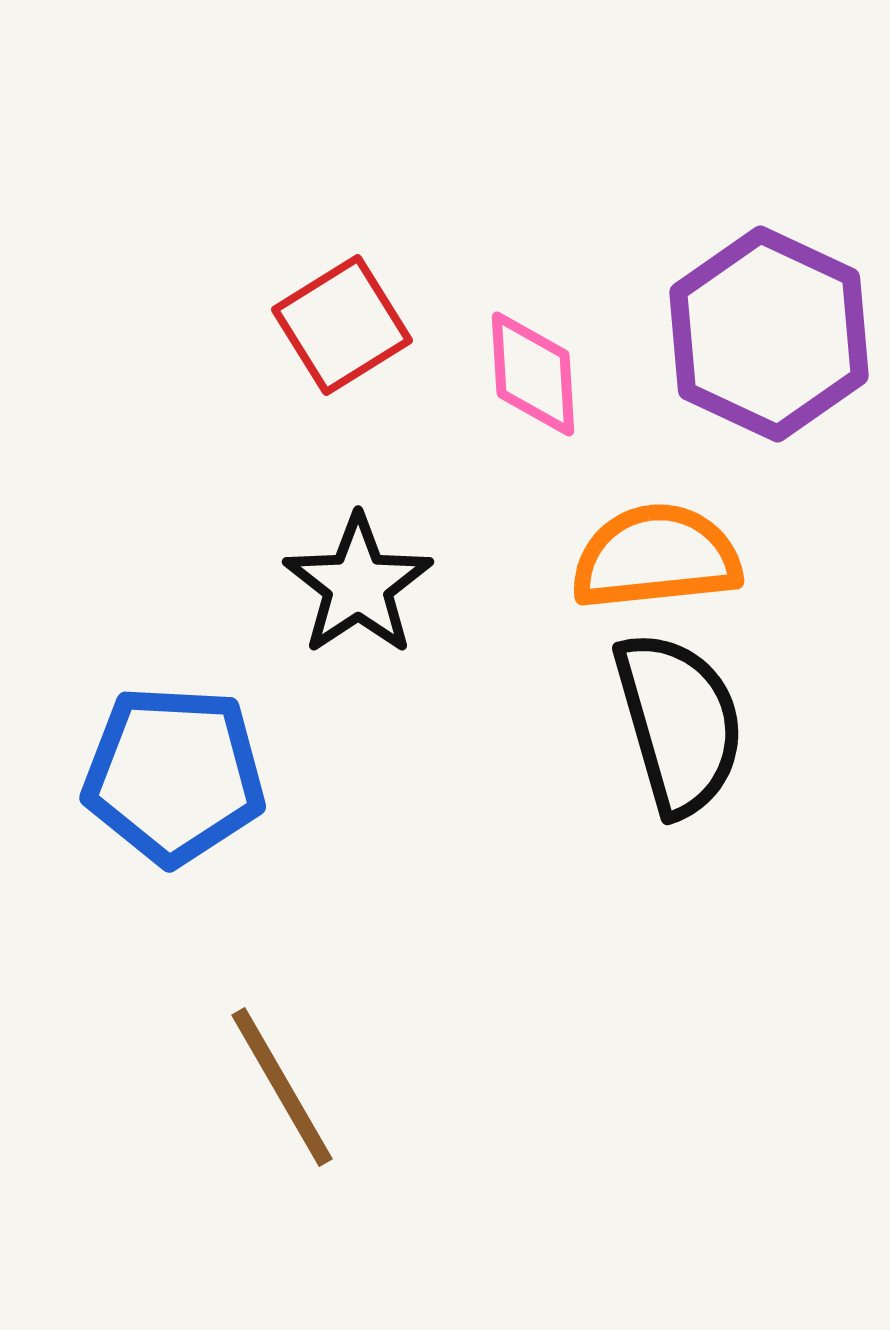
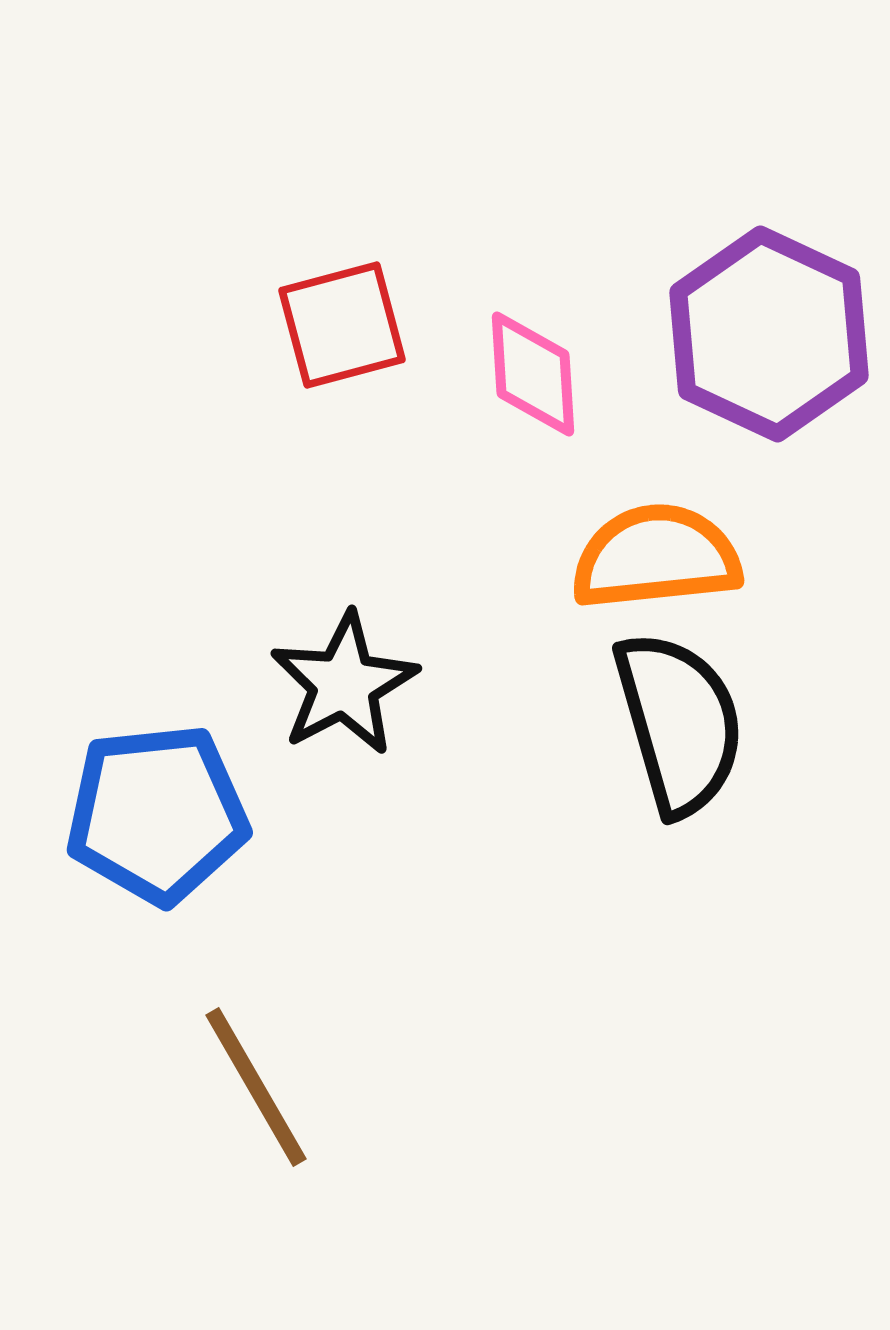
red square: rotated 17 degrees clockwise
black star: moved 14 px left, 99 px down; rotated 6 degrees clockwise
blue pentagon: moved 17 px left, 39 px down; rotated 9 degrees counterclockwise
brown line: moved 26 px left
